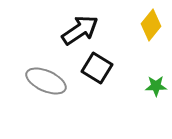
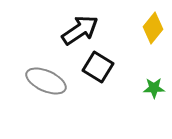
yellow diamond: moved 2 px right, 3 px down
black square: moved 1 px right, 1 px up
green star: moved 2 px left, 2 px down
